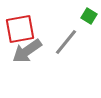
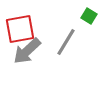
gray line: rotated 8 degrees counterclockwise
gray arrow: rotated 8 degrees counterclockwise
